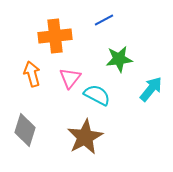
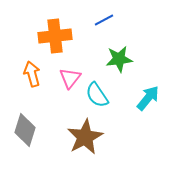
cyan arrow: moved 3 px left, 9 px down
cyan semicircle: rotated 152 degrees counterclockwise
